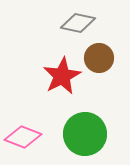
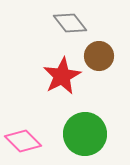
gray diamond: moved 8 px left; rotated 40 degrees clockwise
brown circle: moved 2 px up
pink diamond: moved 4 px down; rotated 24 degrees clockwise
